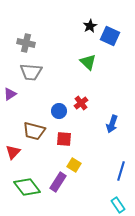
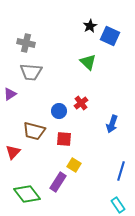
green diamond: moved 7 px down
